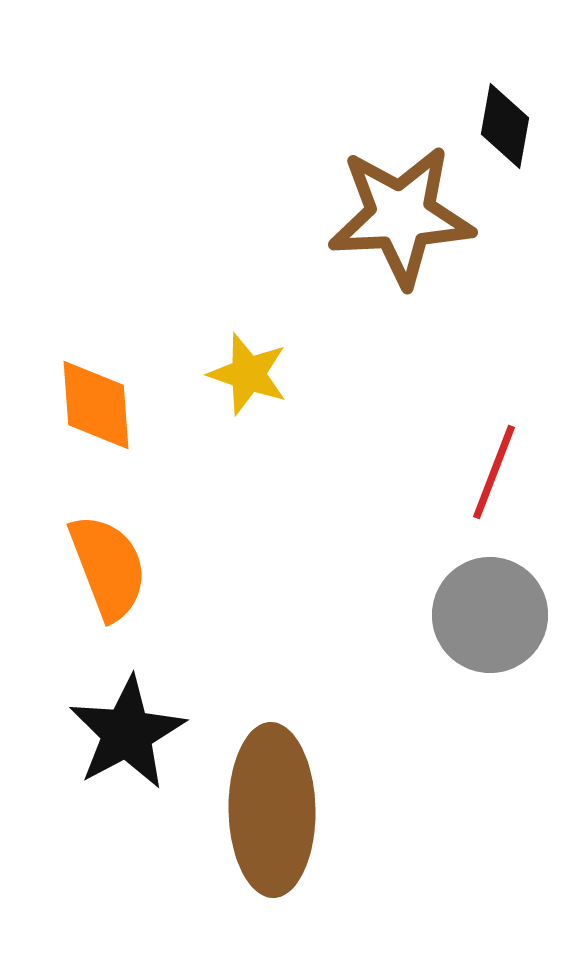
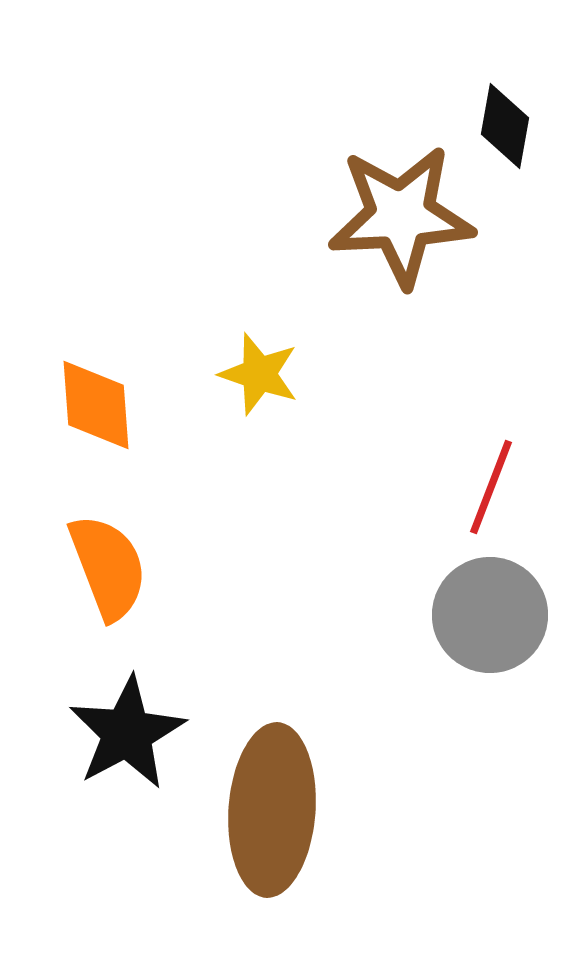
yellow star: moved 11 px right
red line: moved 3 px left, 15 px down
brown ellipse: rotated 5 degrees clockwise
